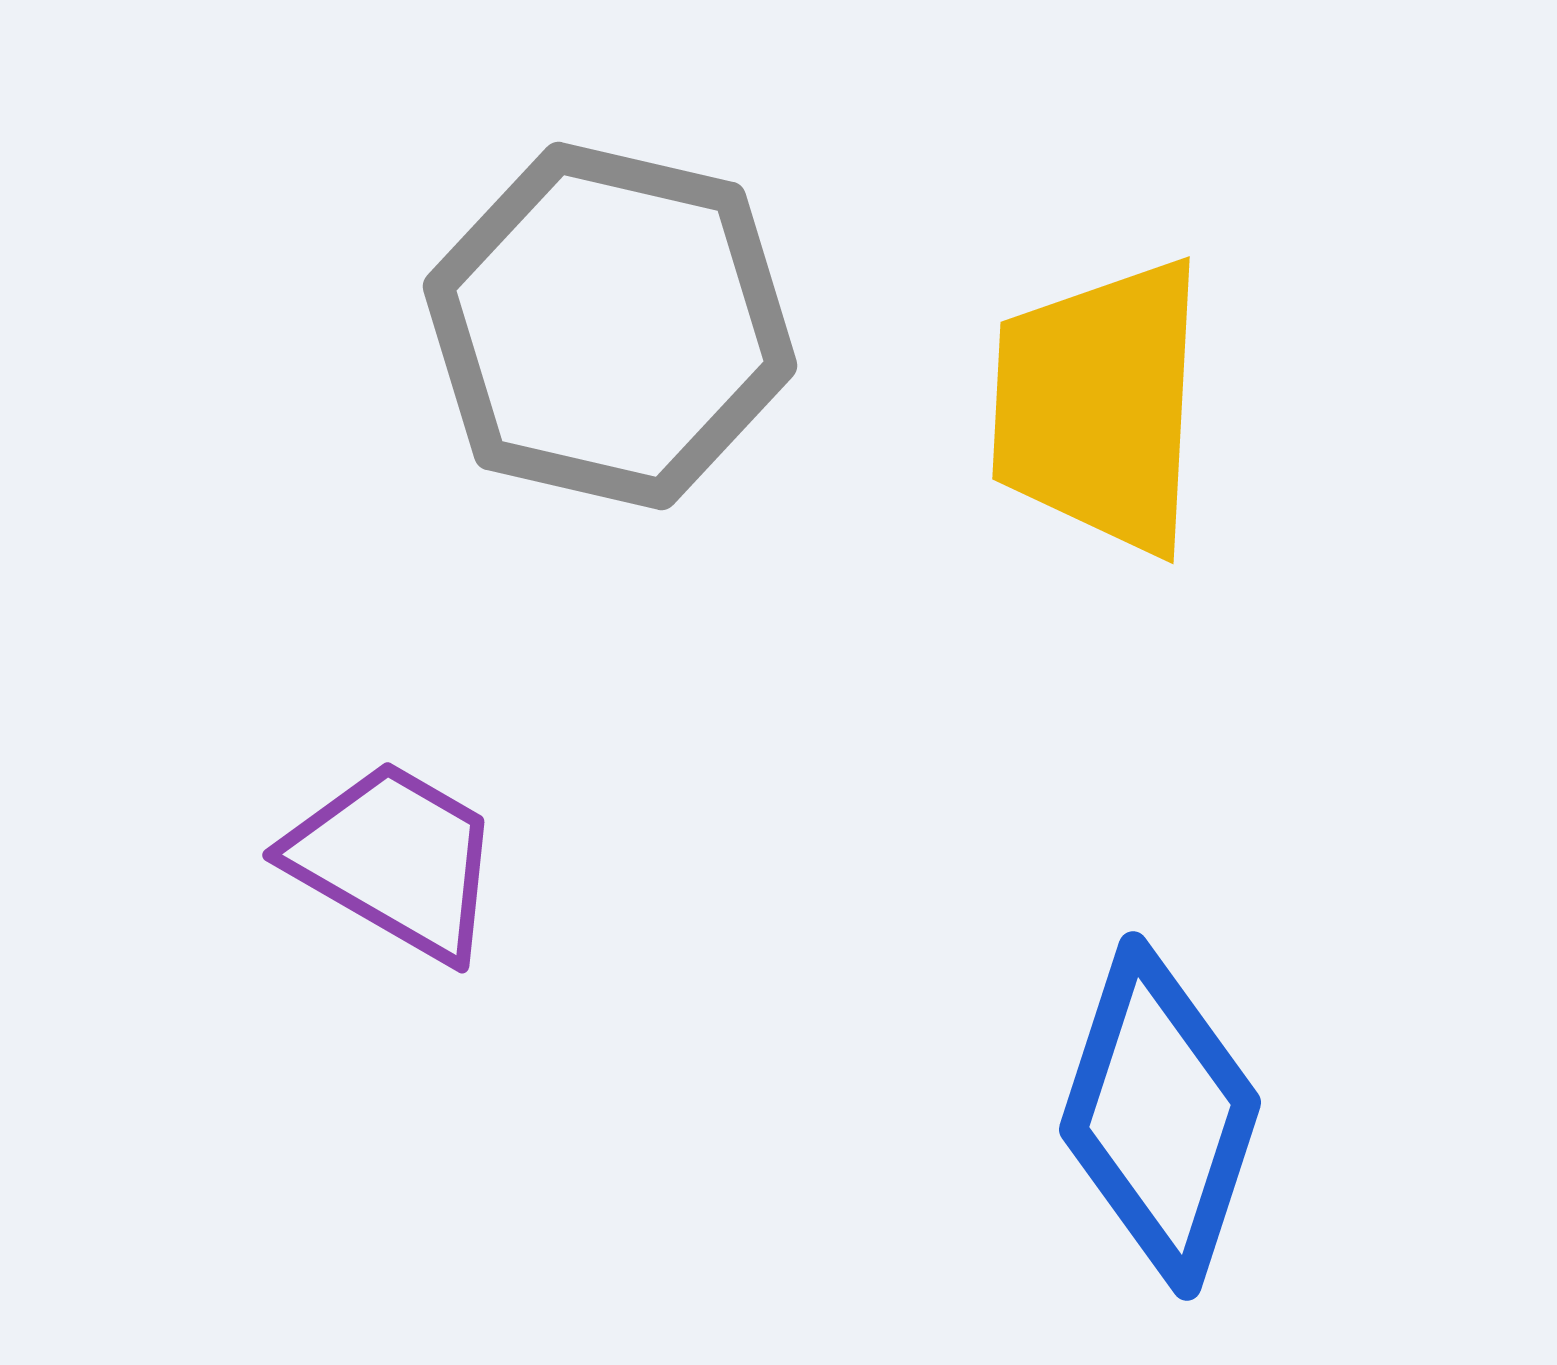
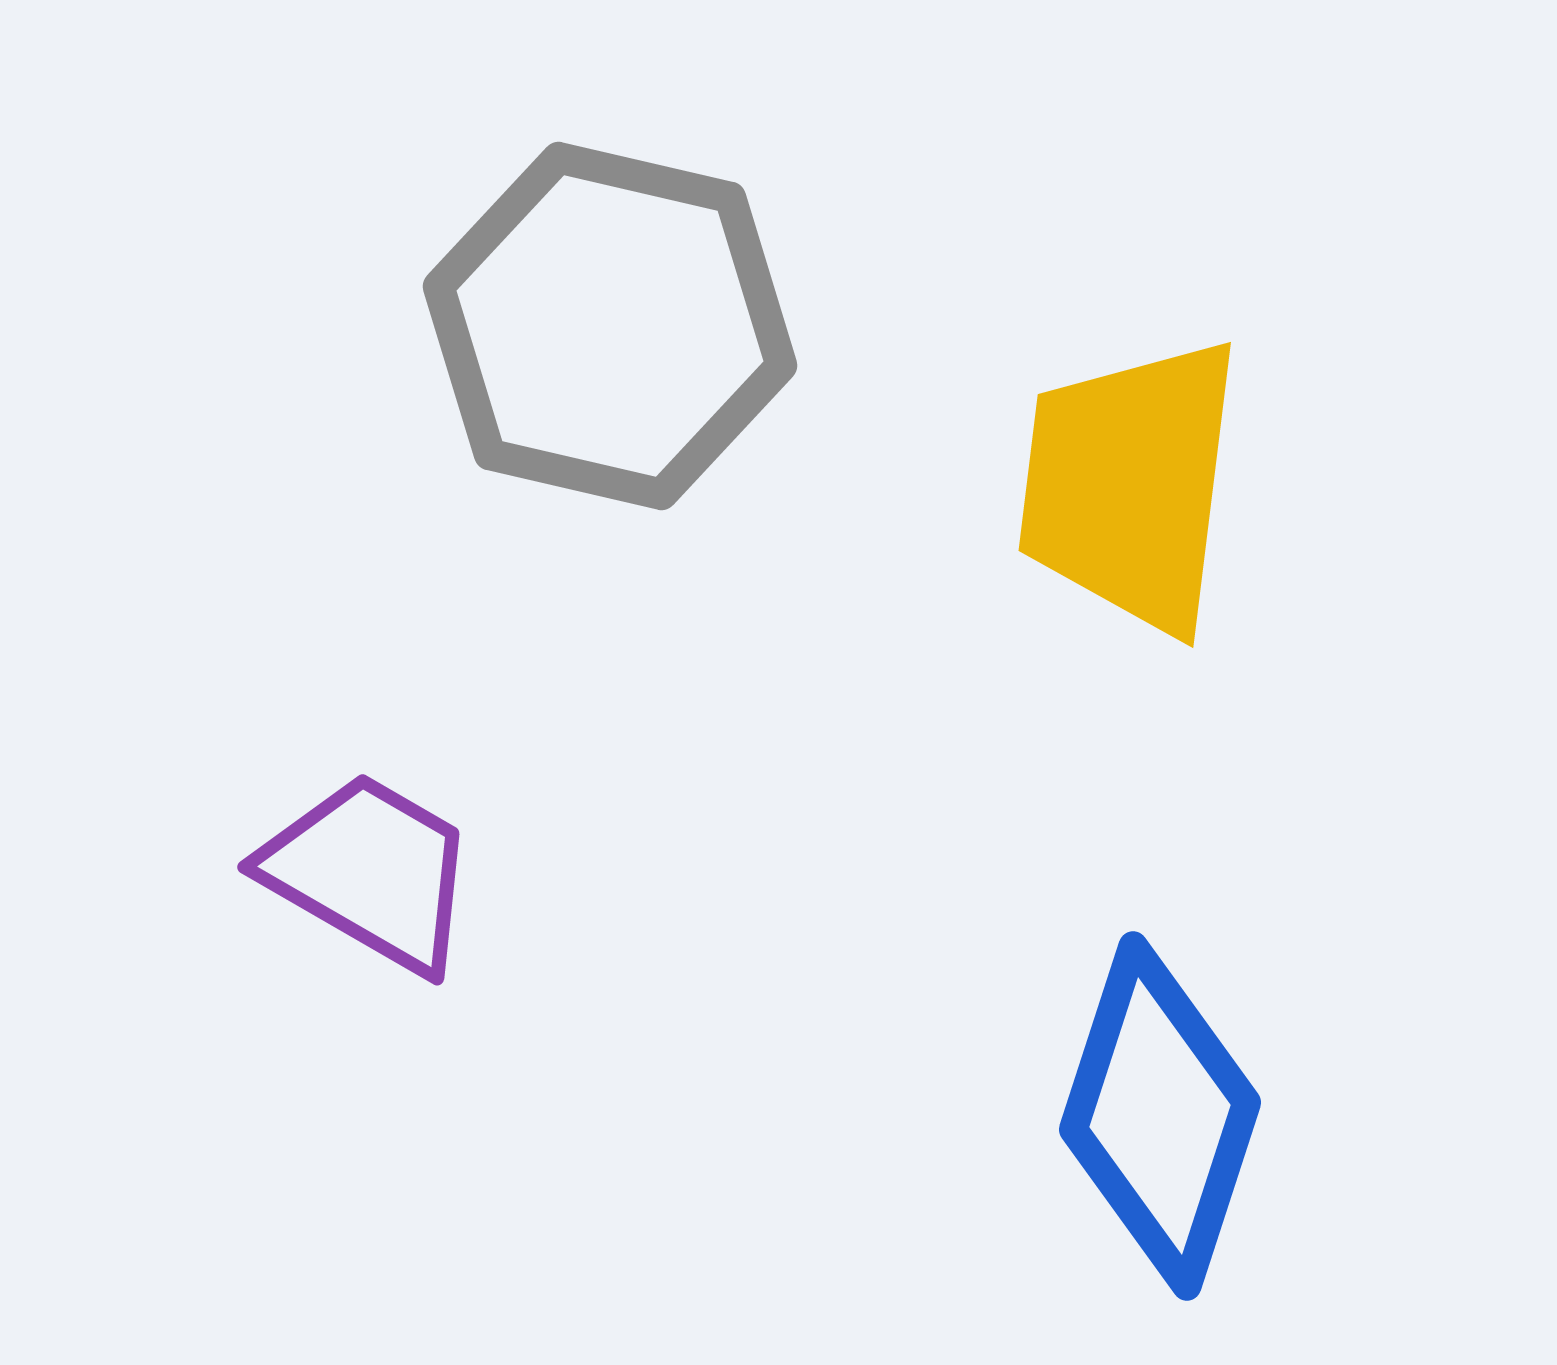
yellow trapezoid: moved 31 px right, 79 px down; rotated 4 degrees clockwise
purple trapezoid: moved 25 px left, 12 px down
